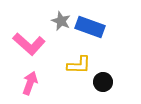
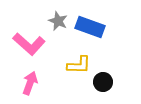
gray star: moved 3 px left
